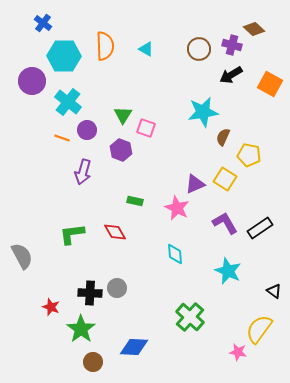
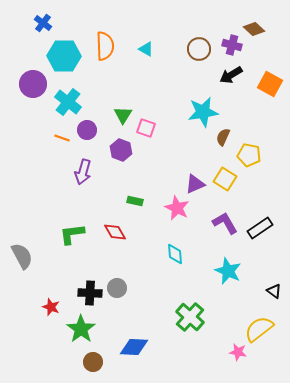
purple circle at (32, 81): moved 1 px right, 3 px down
yellow semicircle at (259, 329): rotated 16 degrees clockwise
